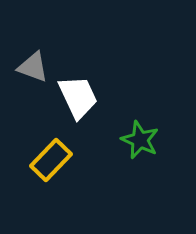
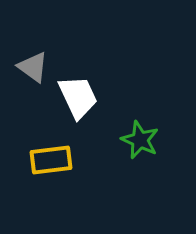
gray triangle: rotated 16 degrees clockwise
yellow rectangle: rotated 39 degrees clockwise
